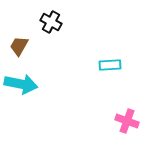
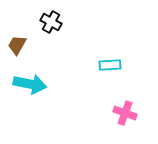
brown trapezoid: moved 2 px left, 1 px up
cyan arrow: moved 9 px right
pink cross: moved 2 px left, 8 px up
